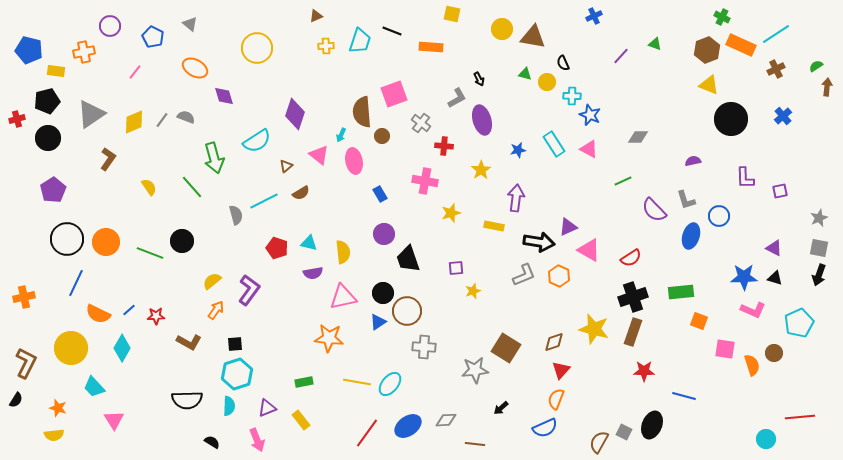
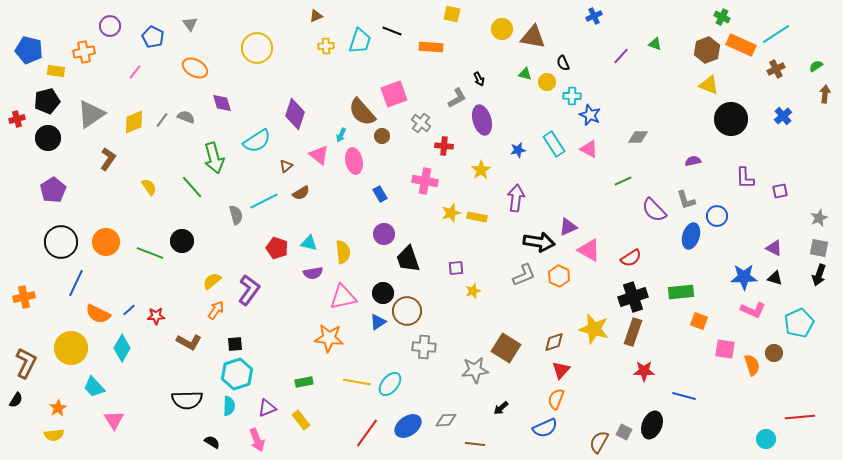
gray triangle at (190, 24): rotated 14 degrees clockwise
brown arrow at (827, 87): moved 2 px left, 7 px down
purple diamond at (224, 96): moved 2 px left, 7 px down
brown semicircle at (362, 112): rotated 36 degrees counterclockwise
blue circle at (719, 216): moved 2 px left
yellow rectangle at (494, 226): moved 17 px left, 9 px up
black circle at (67, 239): moved 6 px left, 3 px down
orange star at (58, 408): rotated 24 degrees clockwise
